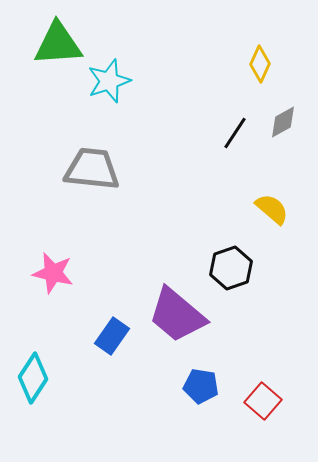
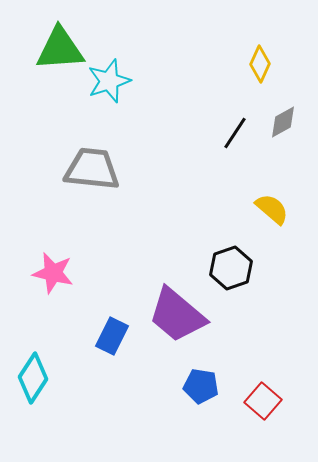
green triangle: moved 2 px right, 5 px down
blue rectangle: rotated 9 degrees counterclockwise
